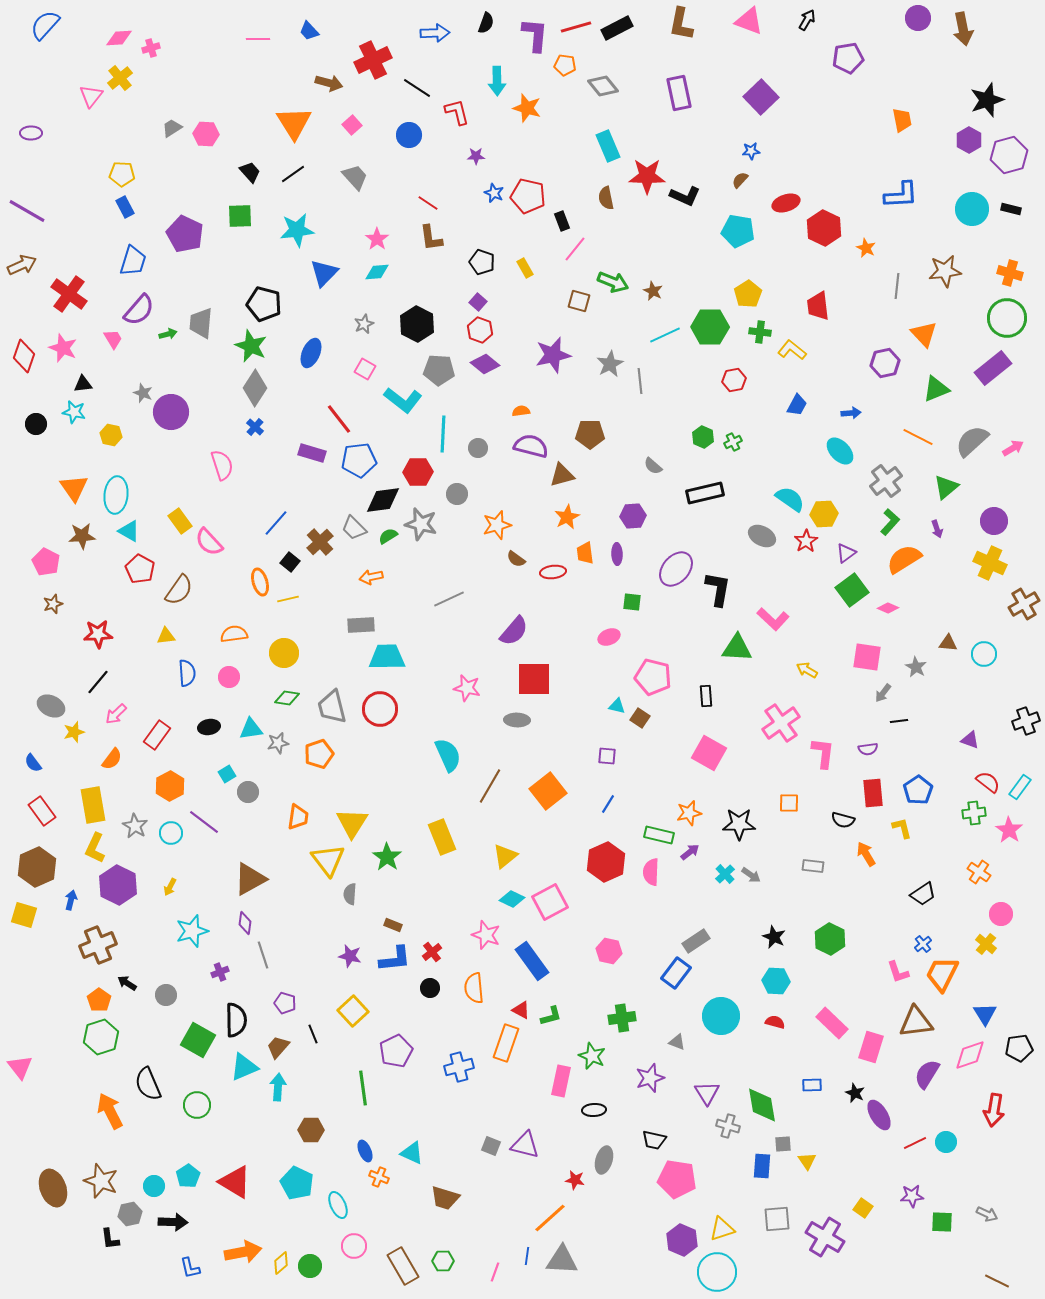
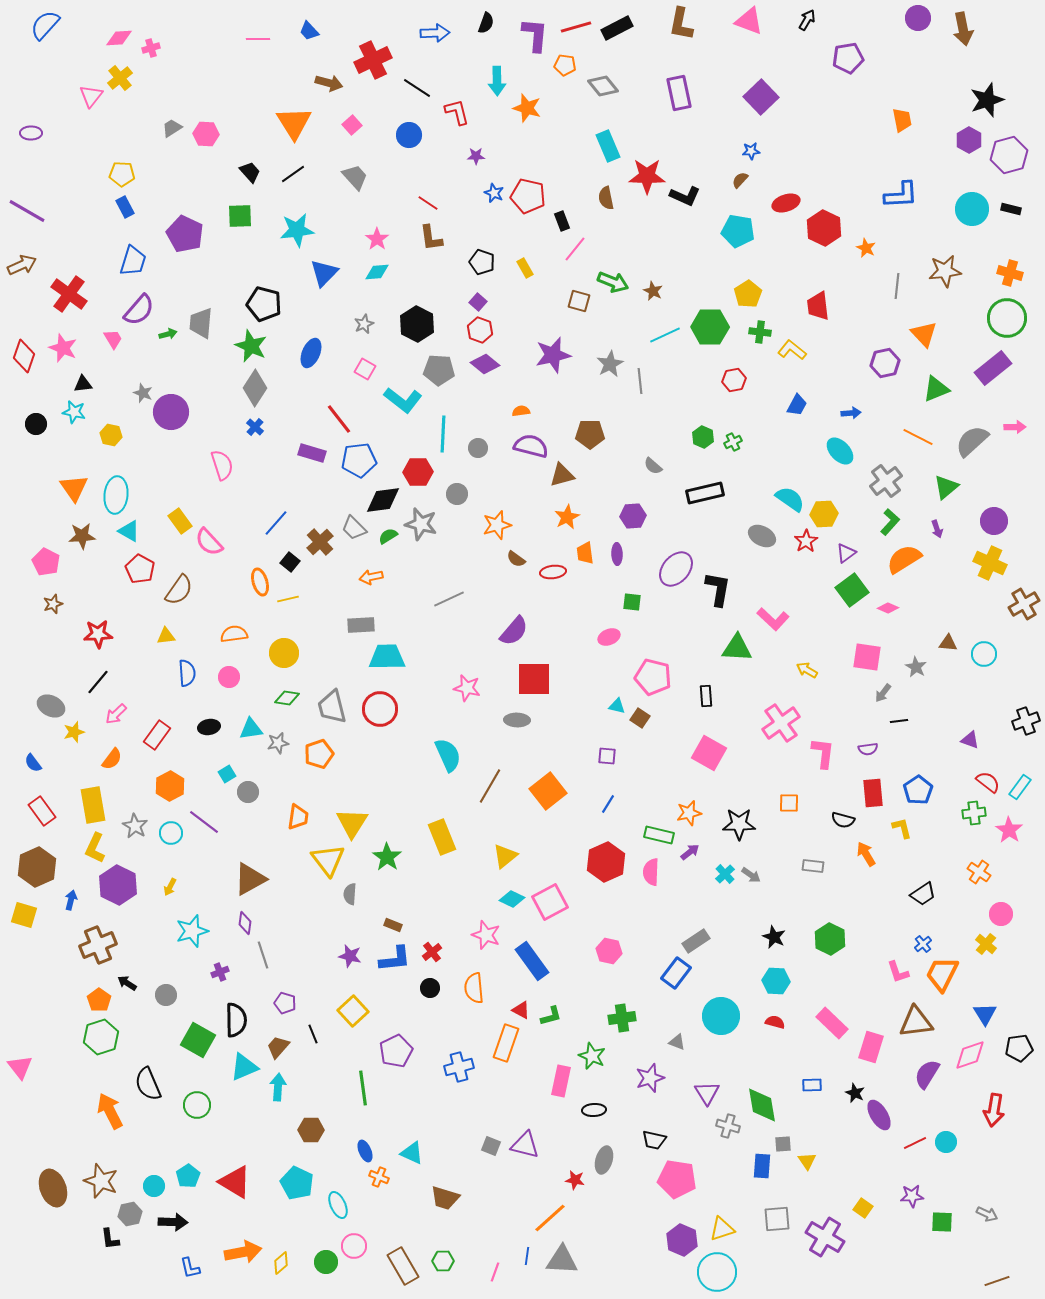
pink arrow at (1013, 448): moved 2 px right, 21 px up; rotated 30 degrees clockwise
green circle at (310, 1266): moved 16 px right, 4 px up
brown line at (997, 1281): rotated 45 degrees counterclockwise
